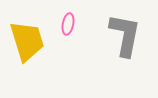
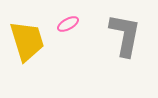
pink ellipse: rotated 50 degrees clockwise
